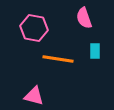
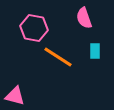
orange line: moved 2 px up; rotated 24 degrees clockwise
pink triangle: moved 19 px left
